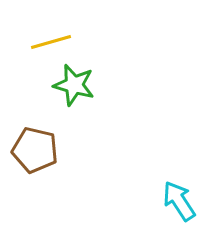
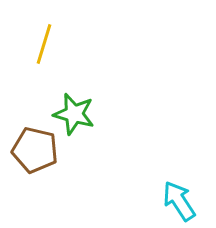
yellow line: moved 7 px left, 2 px down; rotated 57 degrees counterclockwise
green star: moved 29 px down
